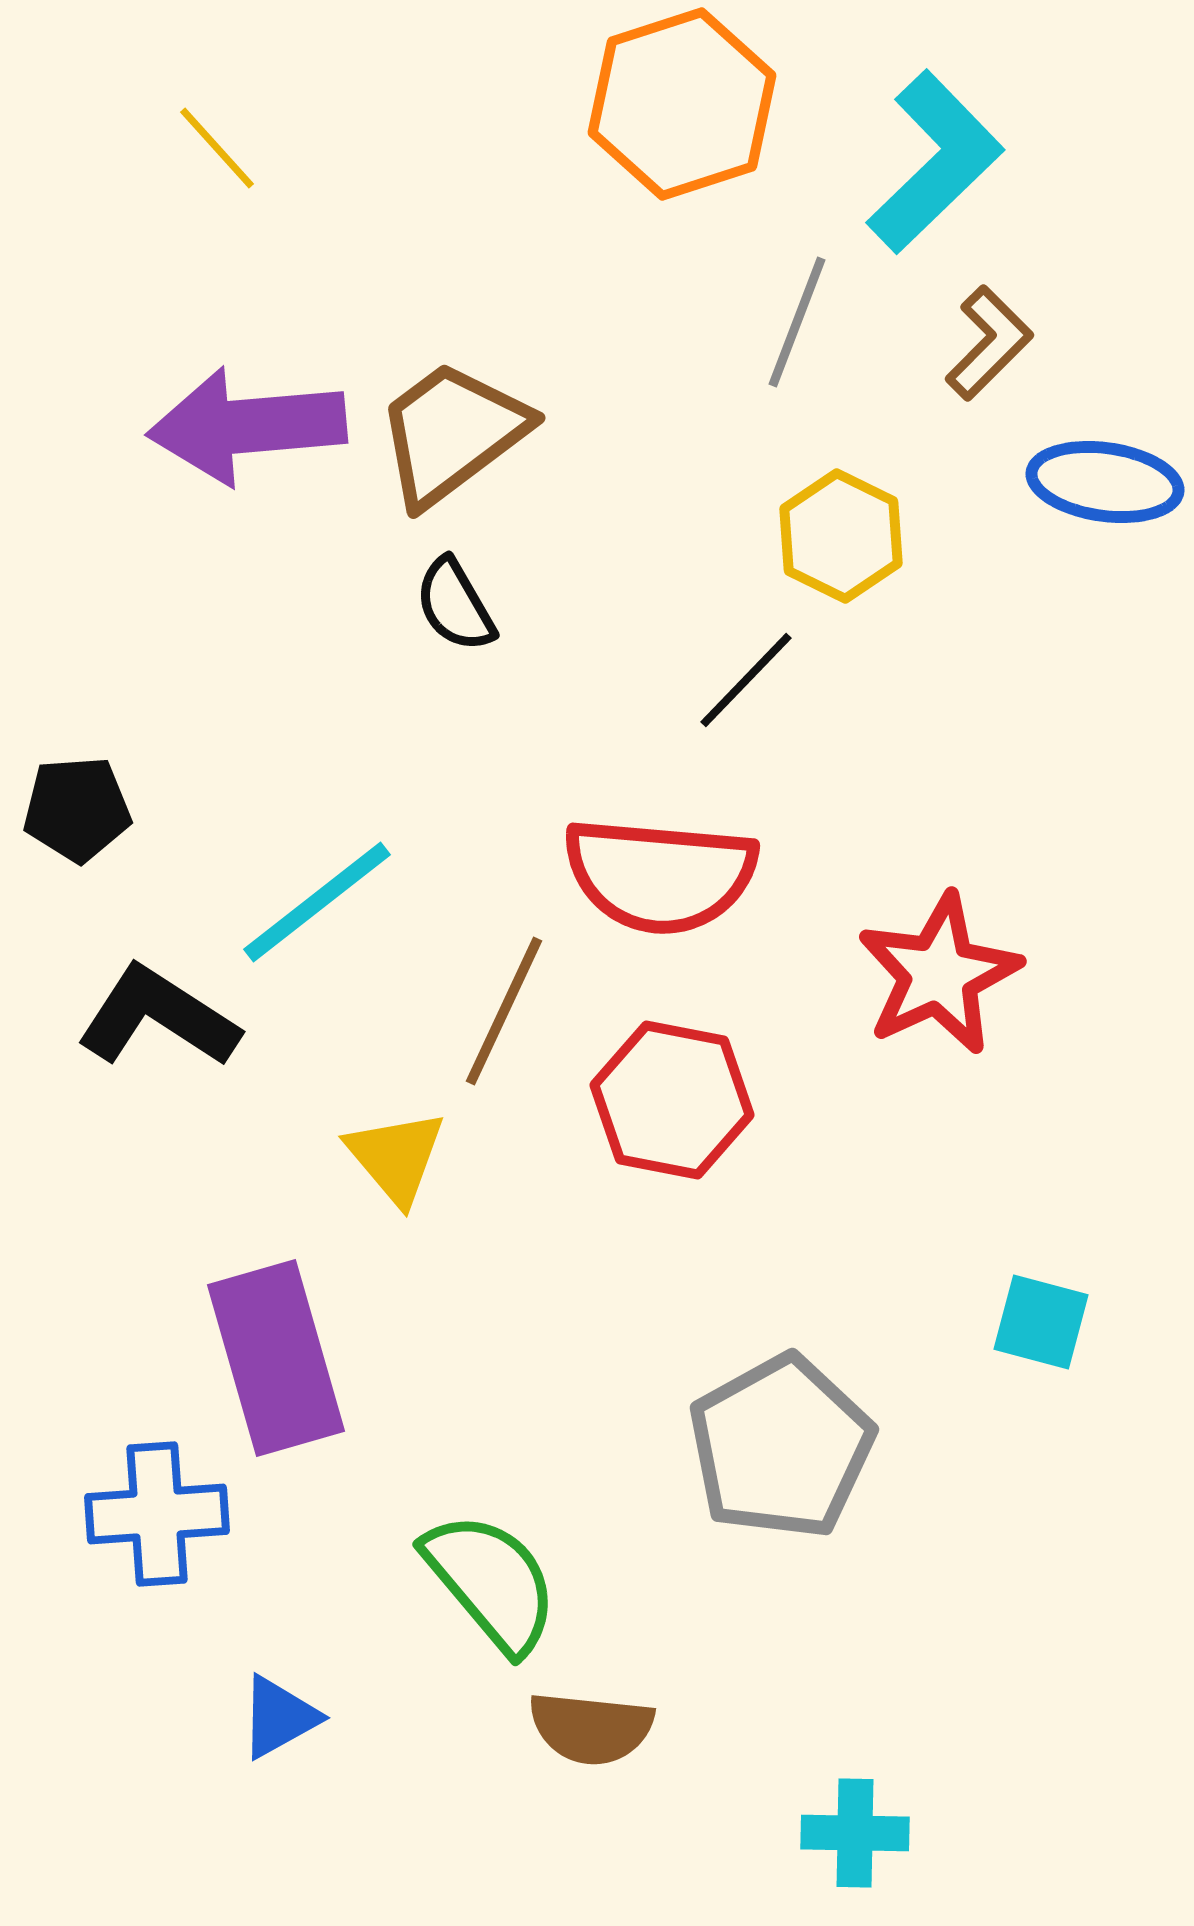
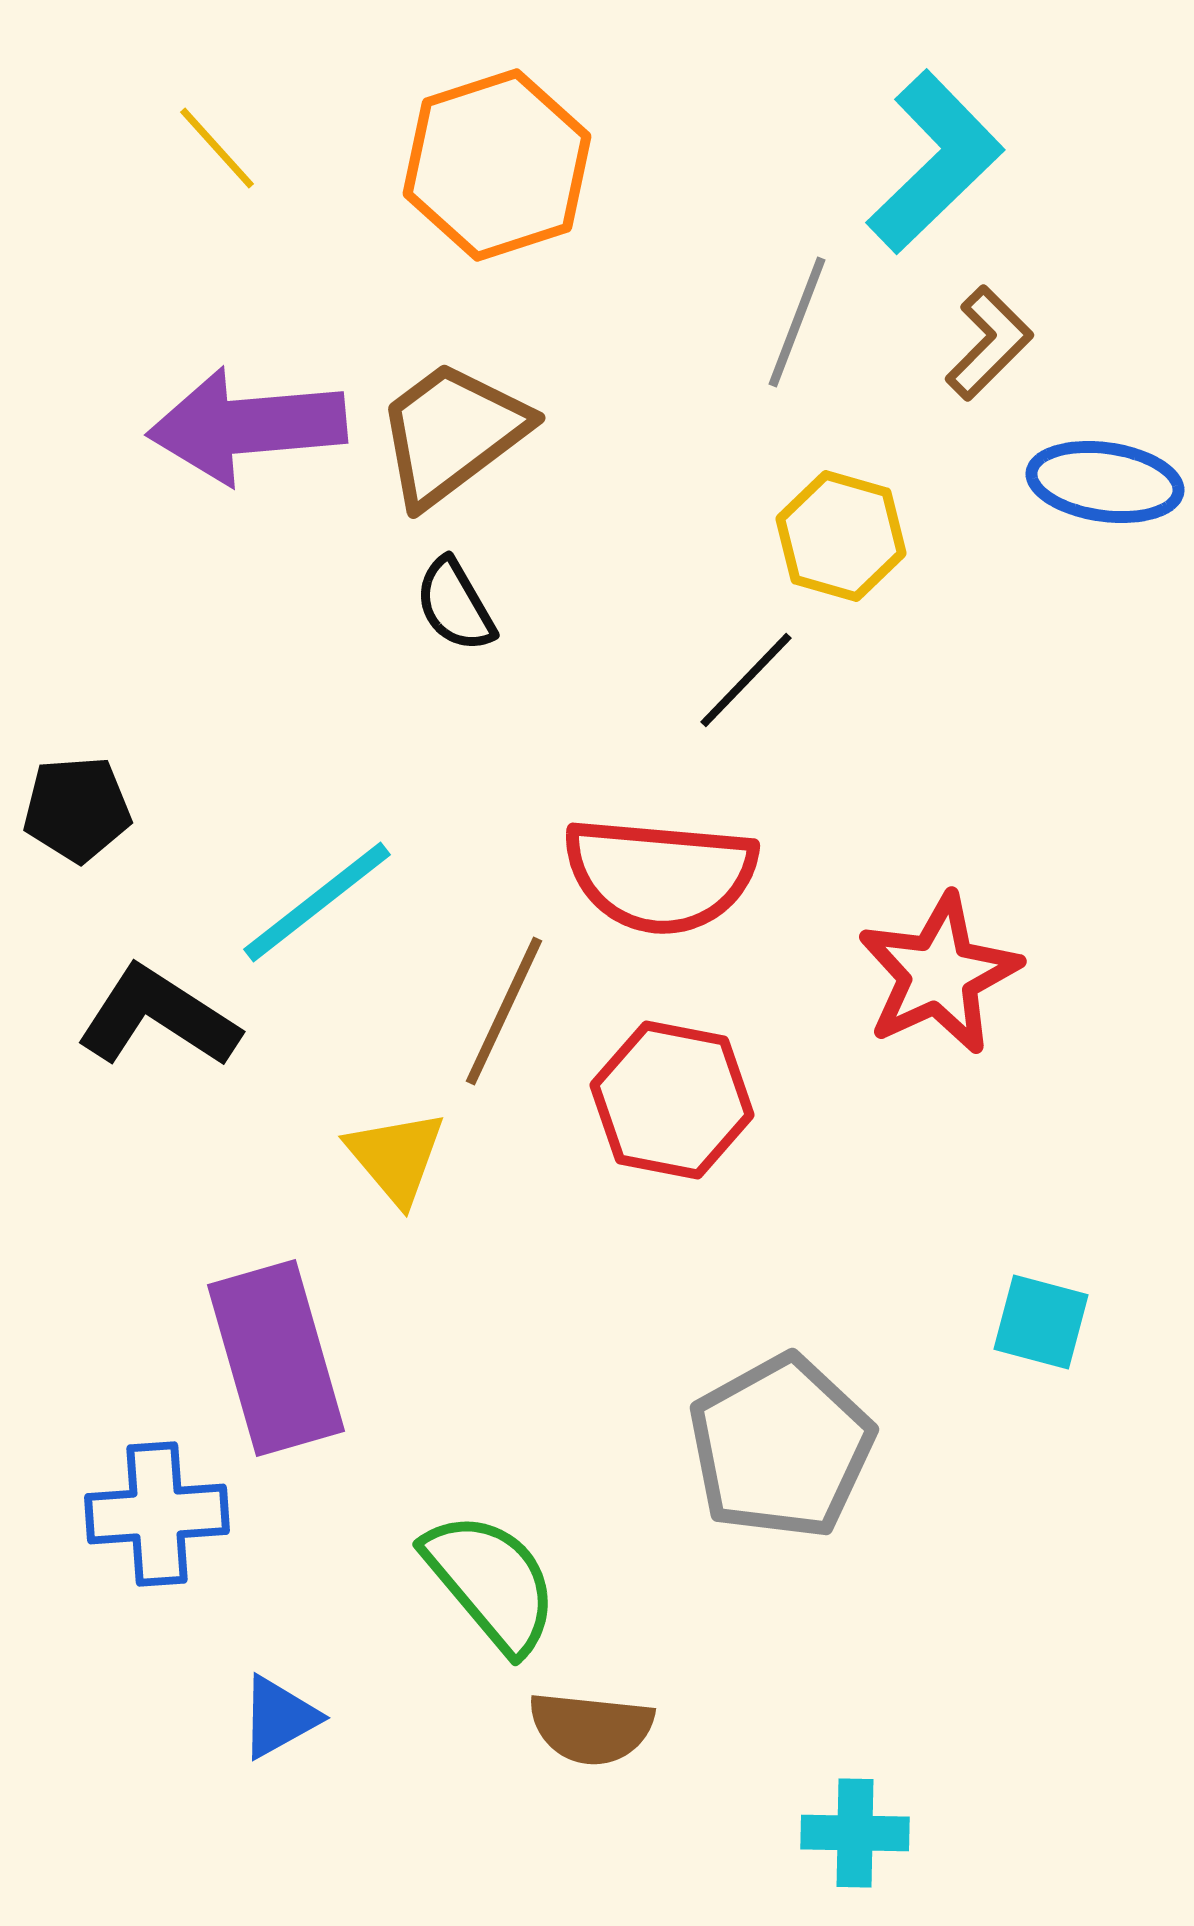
orange hexagon: moved 185 px left, 61 px down
yellow hexagon: rotated 10 degrees counterclockwise
